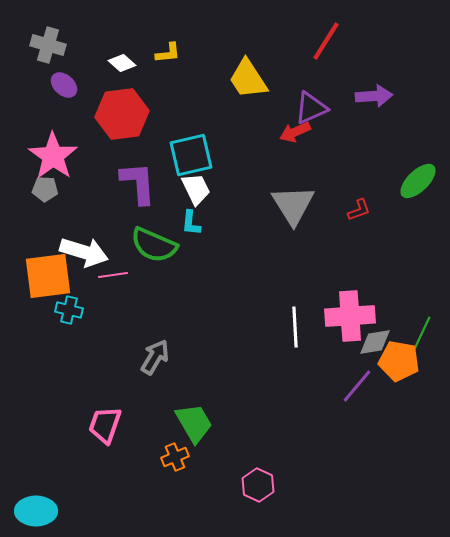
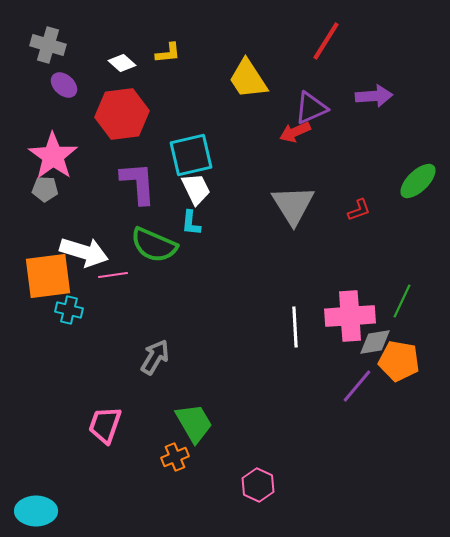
green line: moved 20 px left, 32 px up
